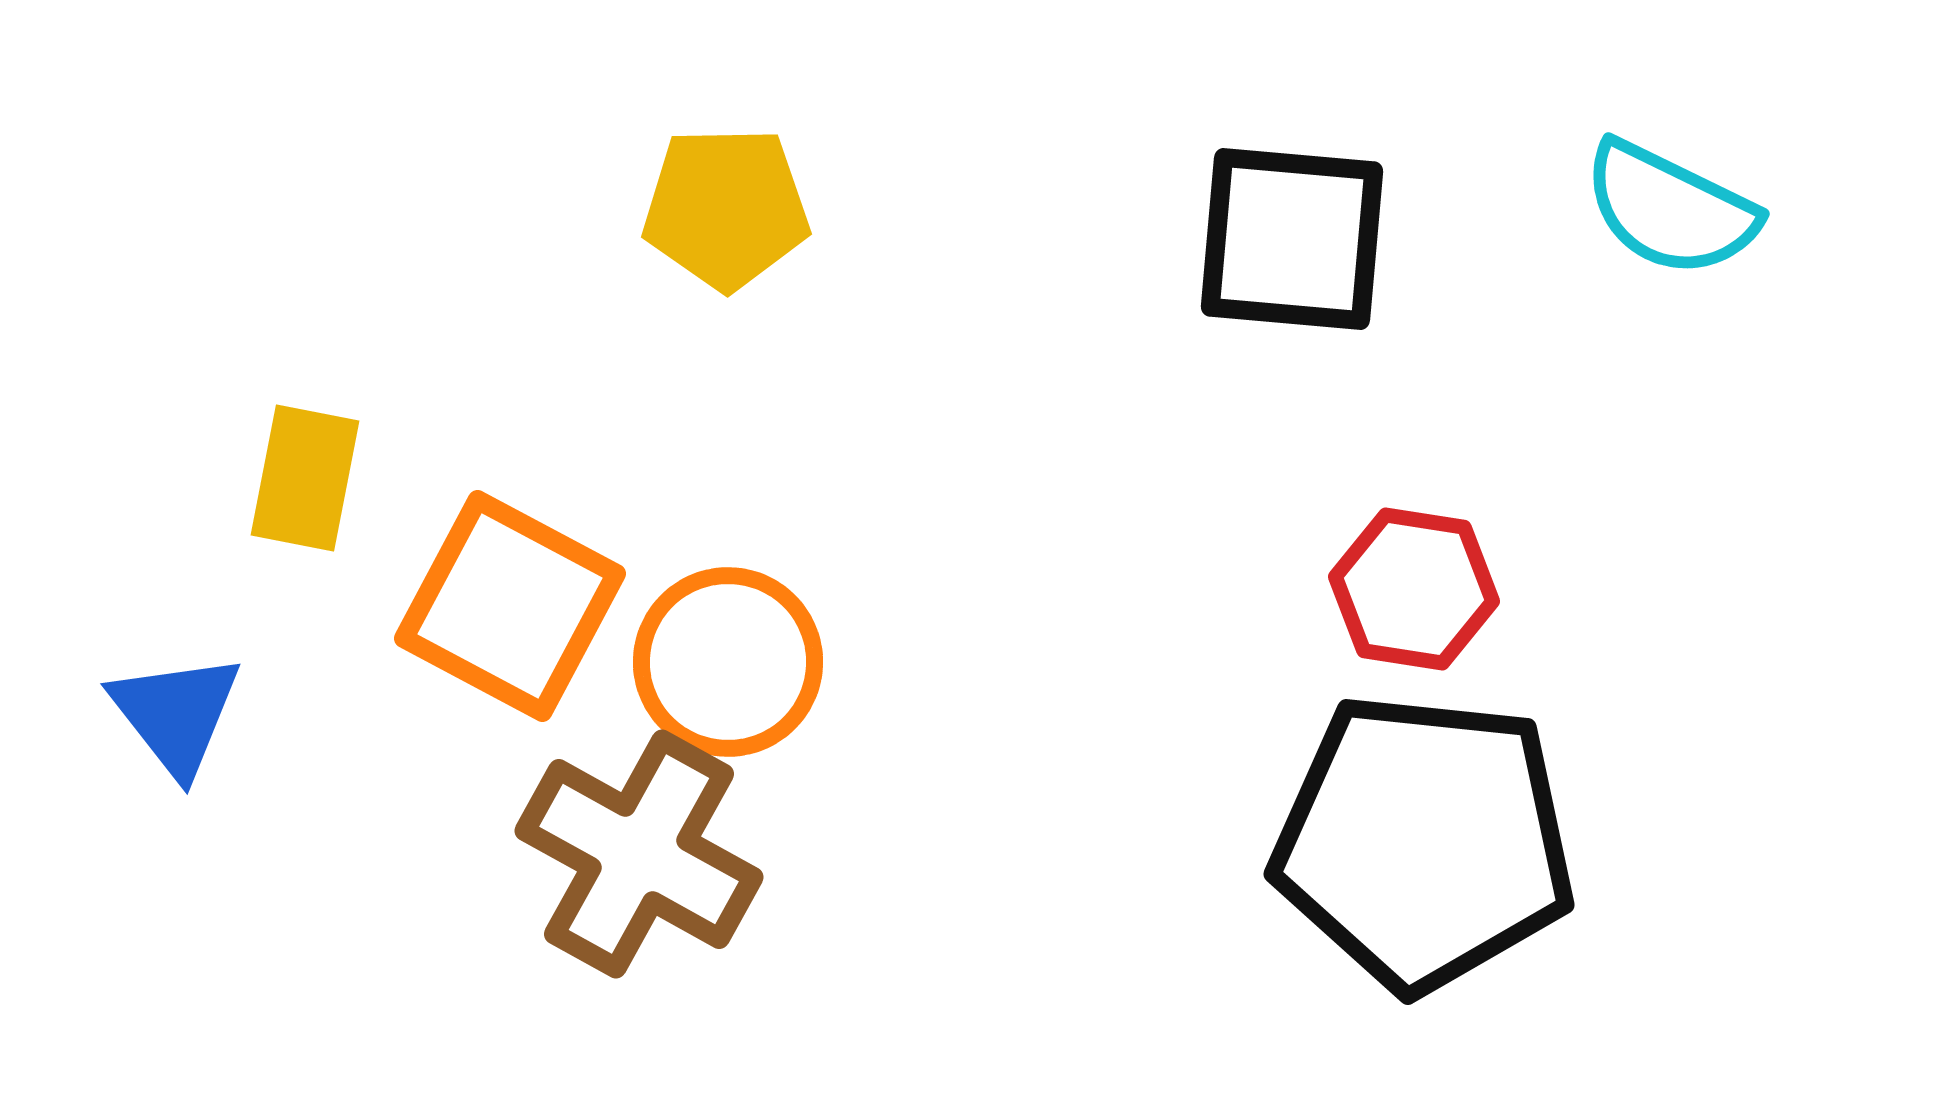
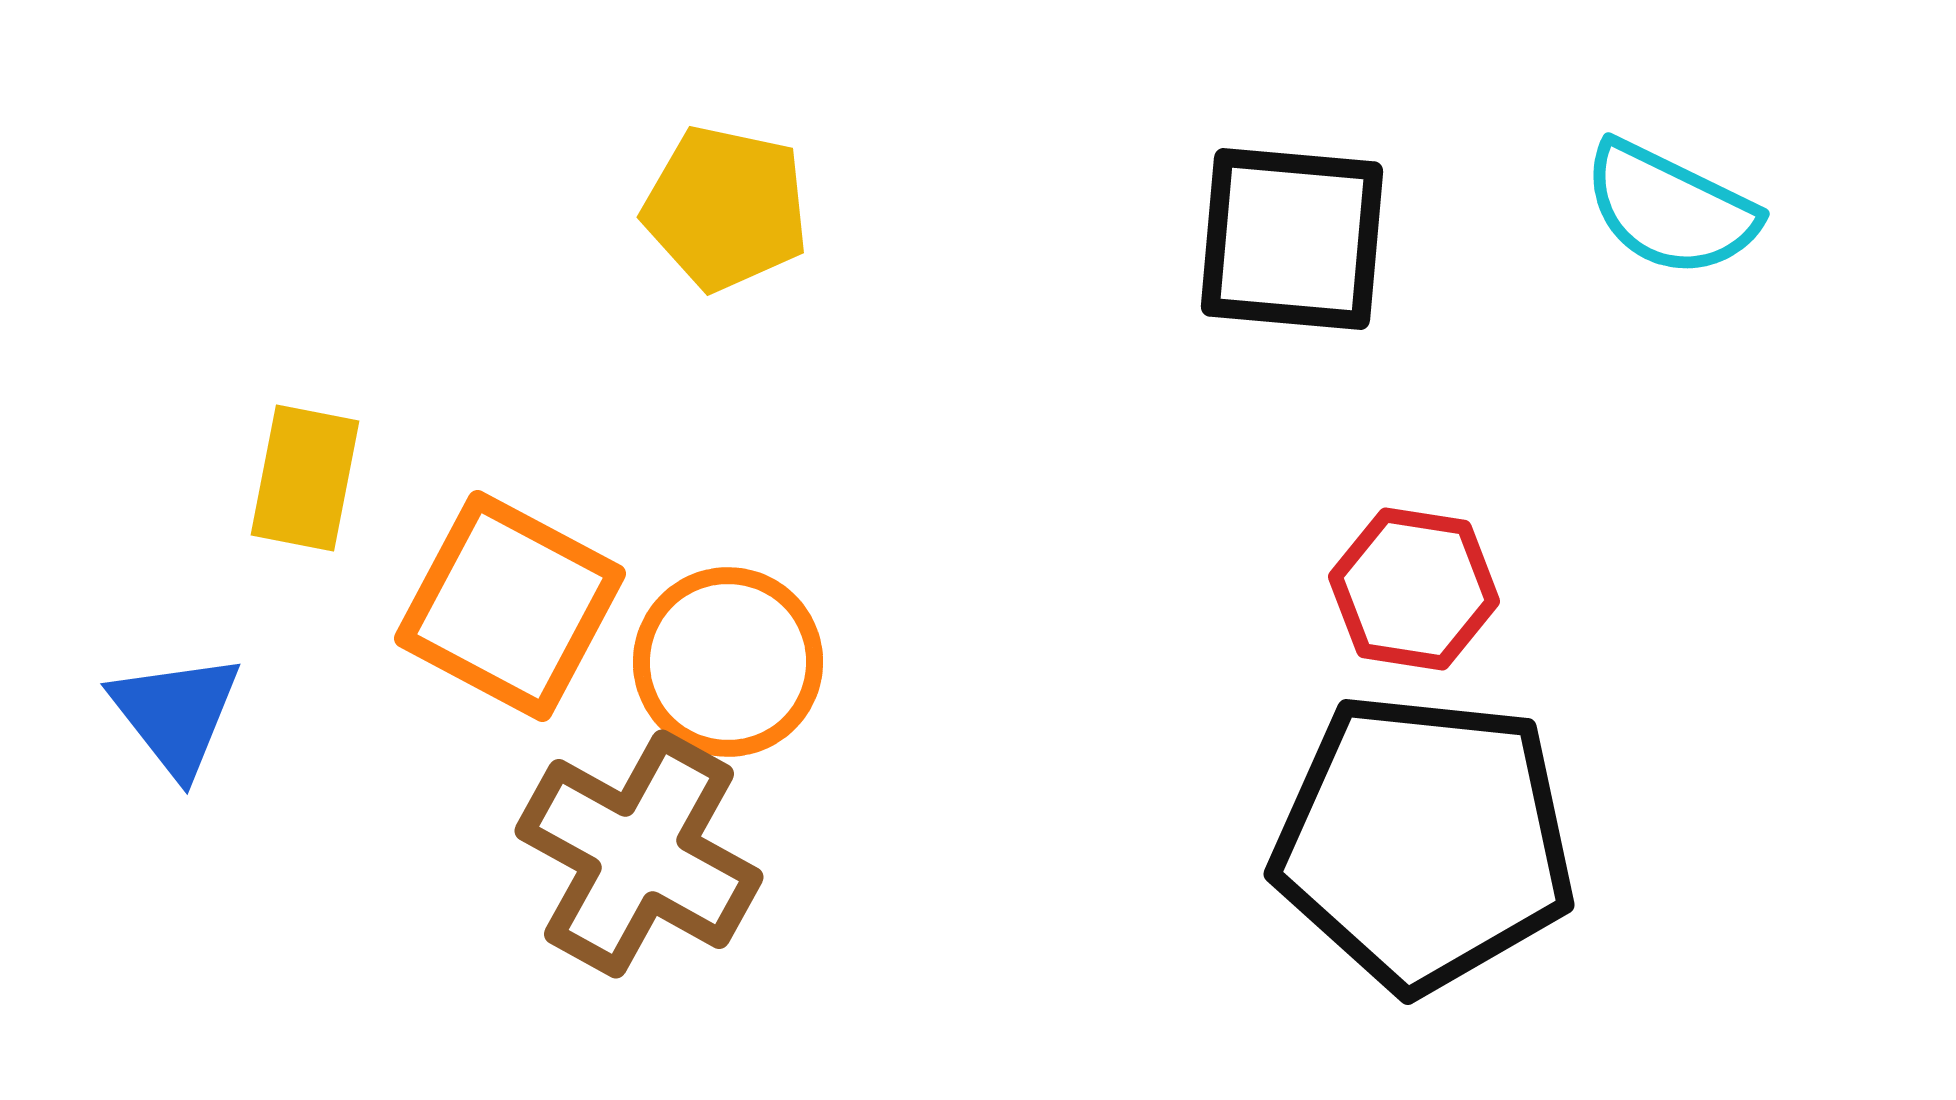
yellow pentagon: rotated 13 degrees clockwise
